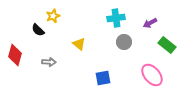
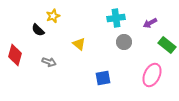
gray arrow: rotated 16 degrees clockwise
pink ellipse: rotated 65 degrees clockwise
